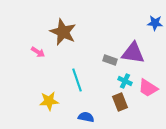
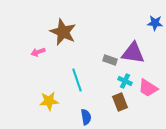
pink arrow: rotated 128 degrees clockwise
blue semicircle: rotated 70 degrees clockwise
